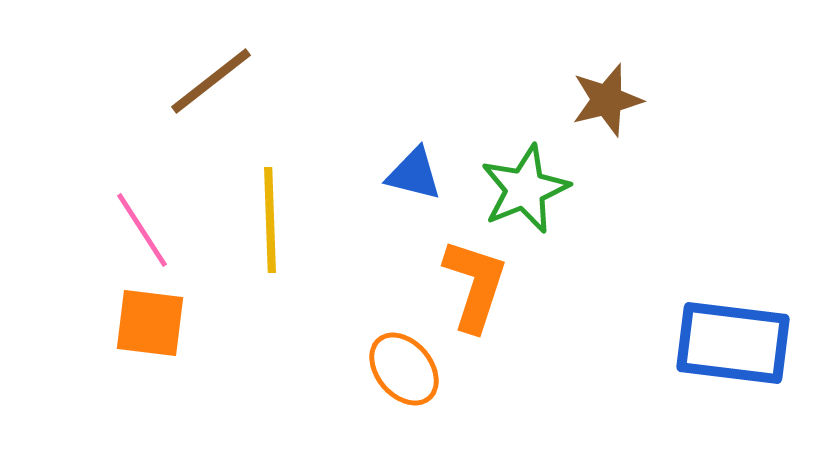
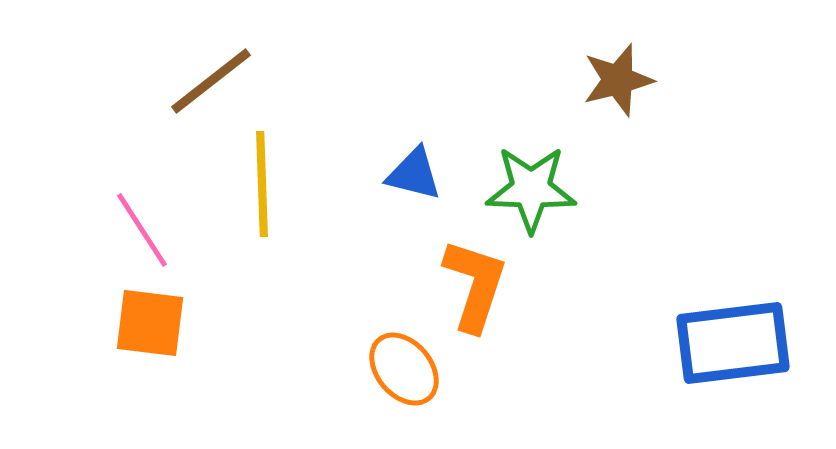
brown star: moved 11 px right, 20 px up
green star: moved 6 px right; rotated 24 degrees clockwise
yellow line: moved 8 px left, 36 px up
blue rectangle: rotated 14 degrees counterclockwise
